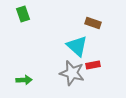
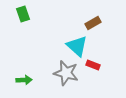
brown rectangle: rotated 49 degrees counterclockwise
red rectangle: rotated 32 degrees clockwise
gray star: moved 6 px left
